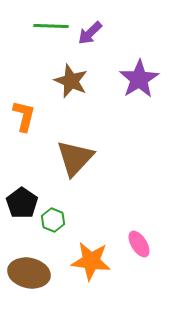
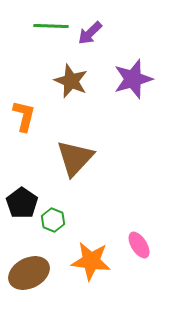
purple star: moved 6 px left; rotated 15 degrees clockwise
pink ellipse: moved 1 px down
brown ellipse: rotated 39 degrees counterclockwise
